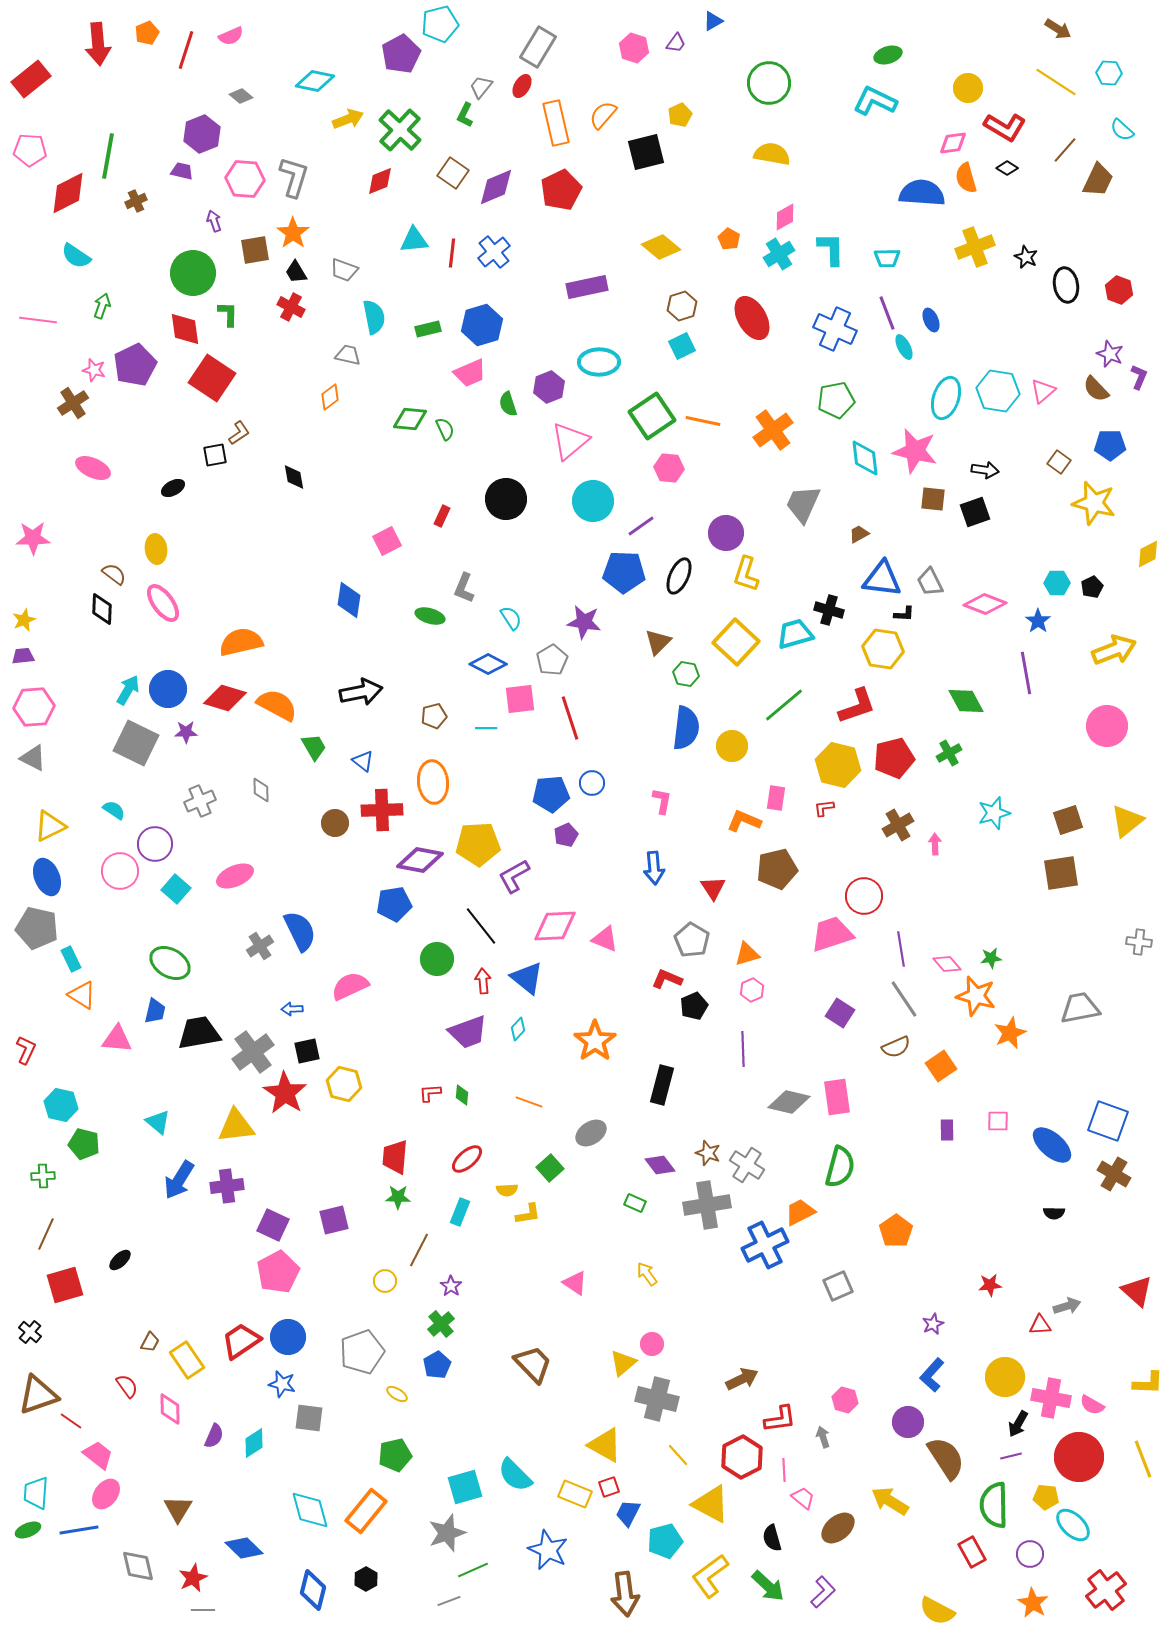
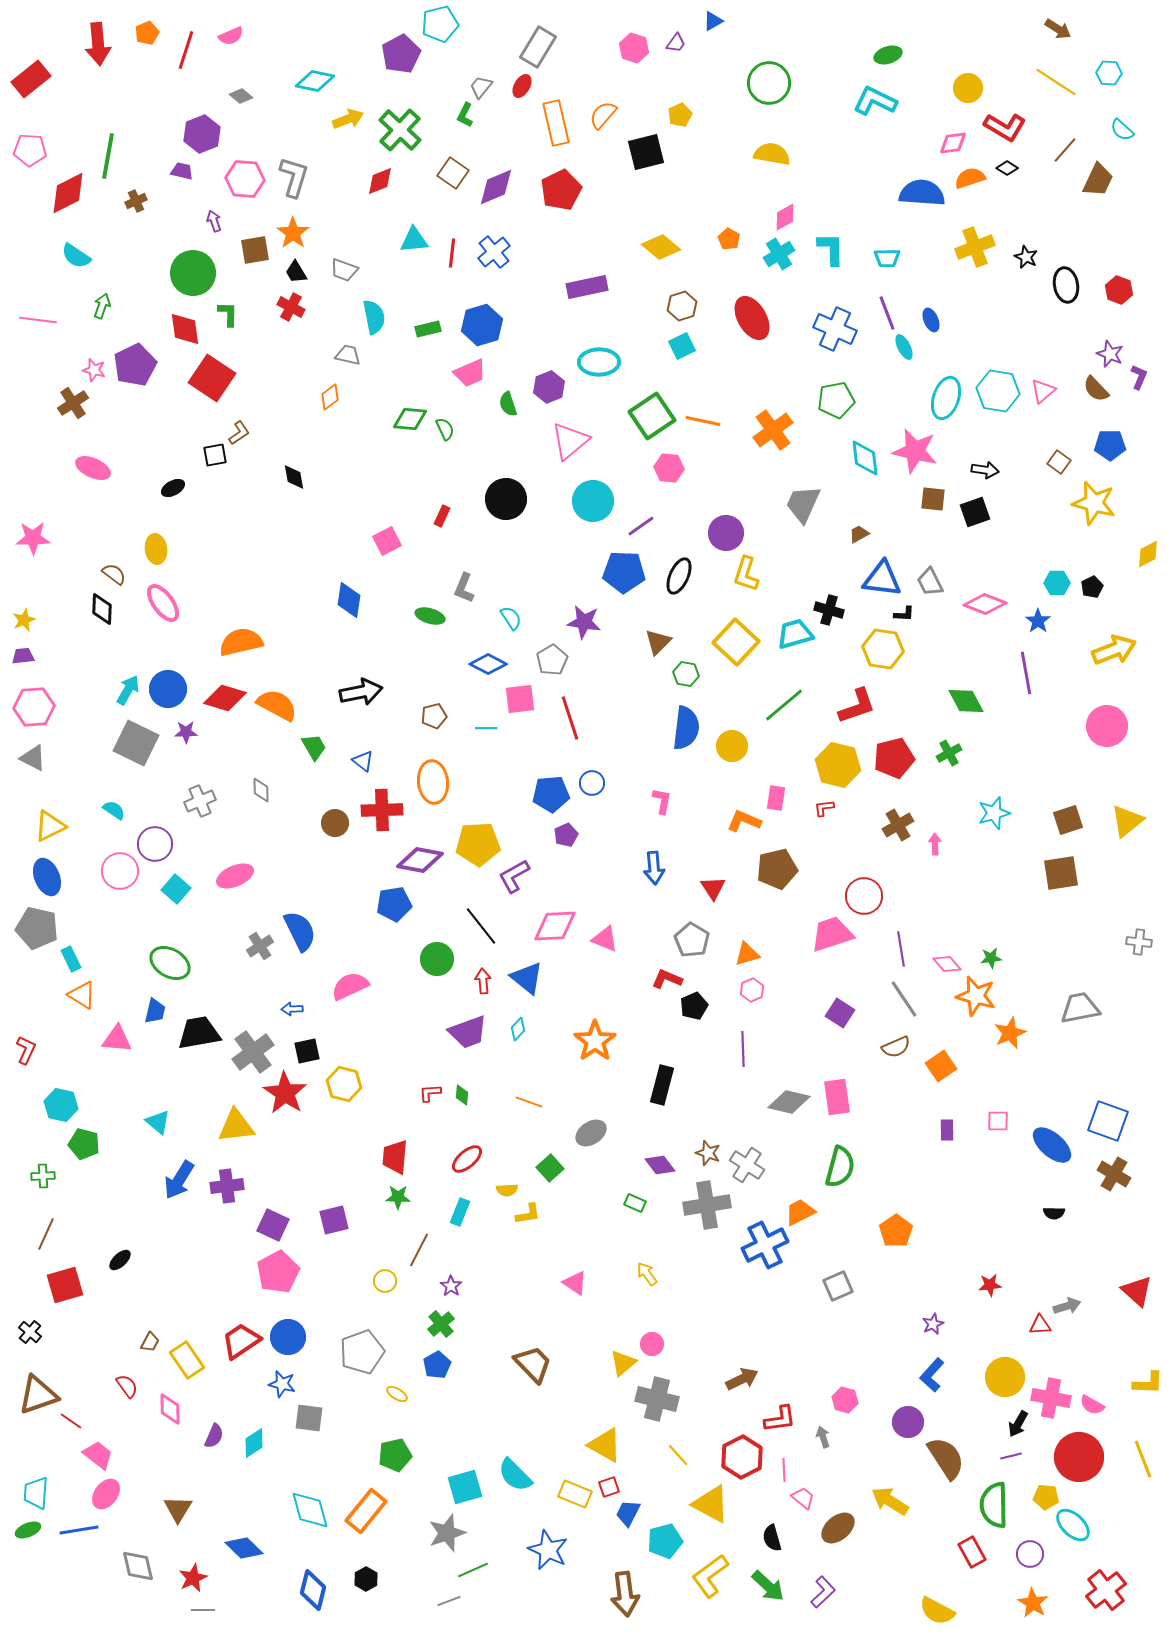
orange semicircle at (966, 178): moved 4 px right; rotated 88 degrees clockwise
